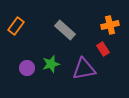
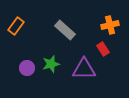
purple triangle: rotated 10 degrees clockwise
